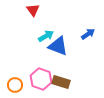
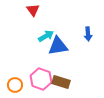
blue arrow: rotated 120 degrees clockwise
blue triangle: rotated 30 degrees counterclockwise
